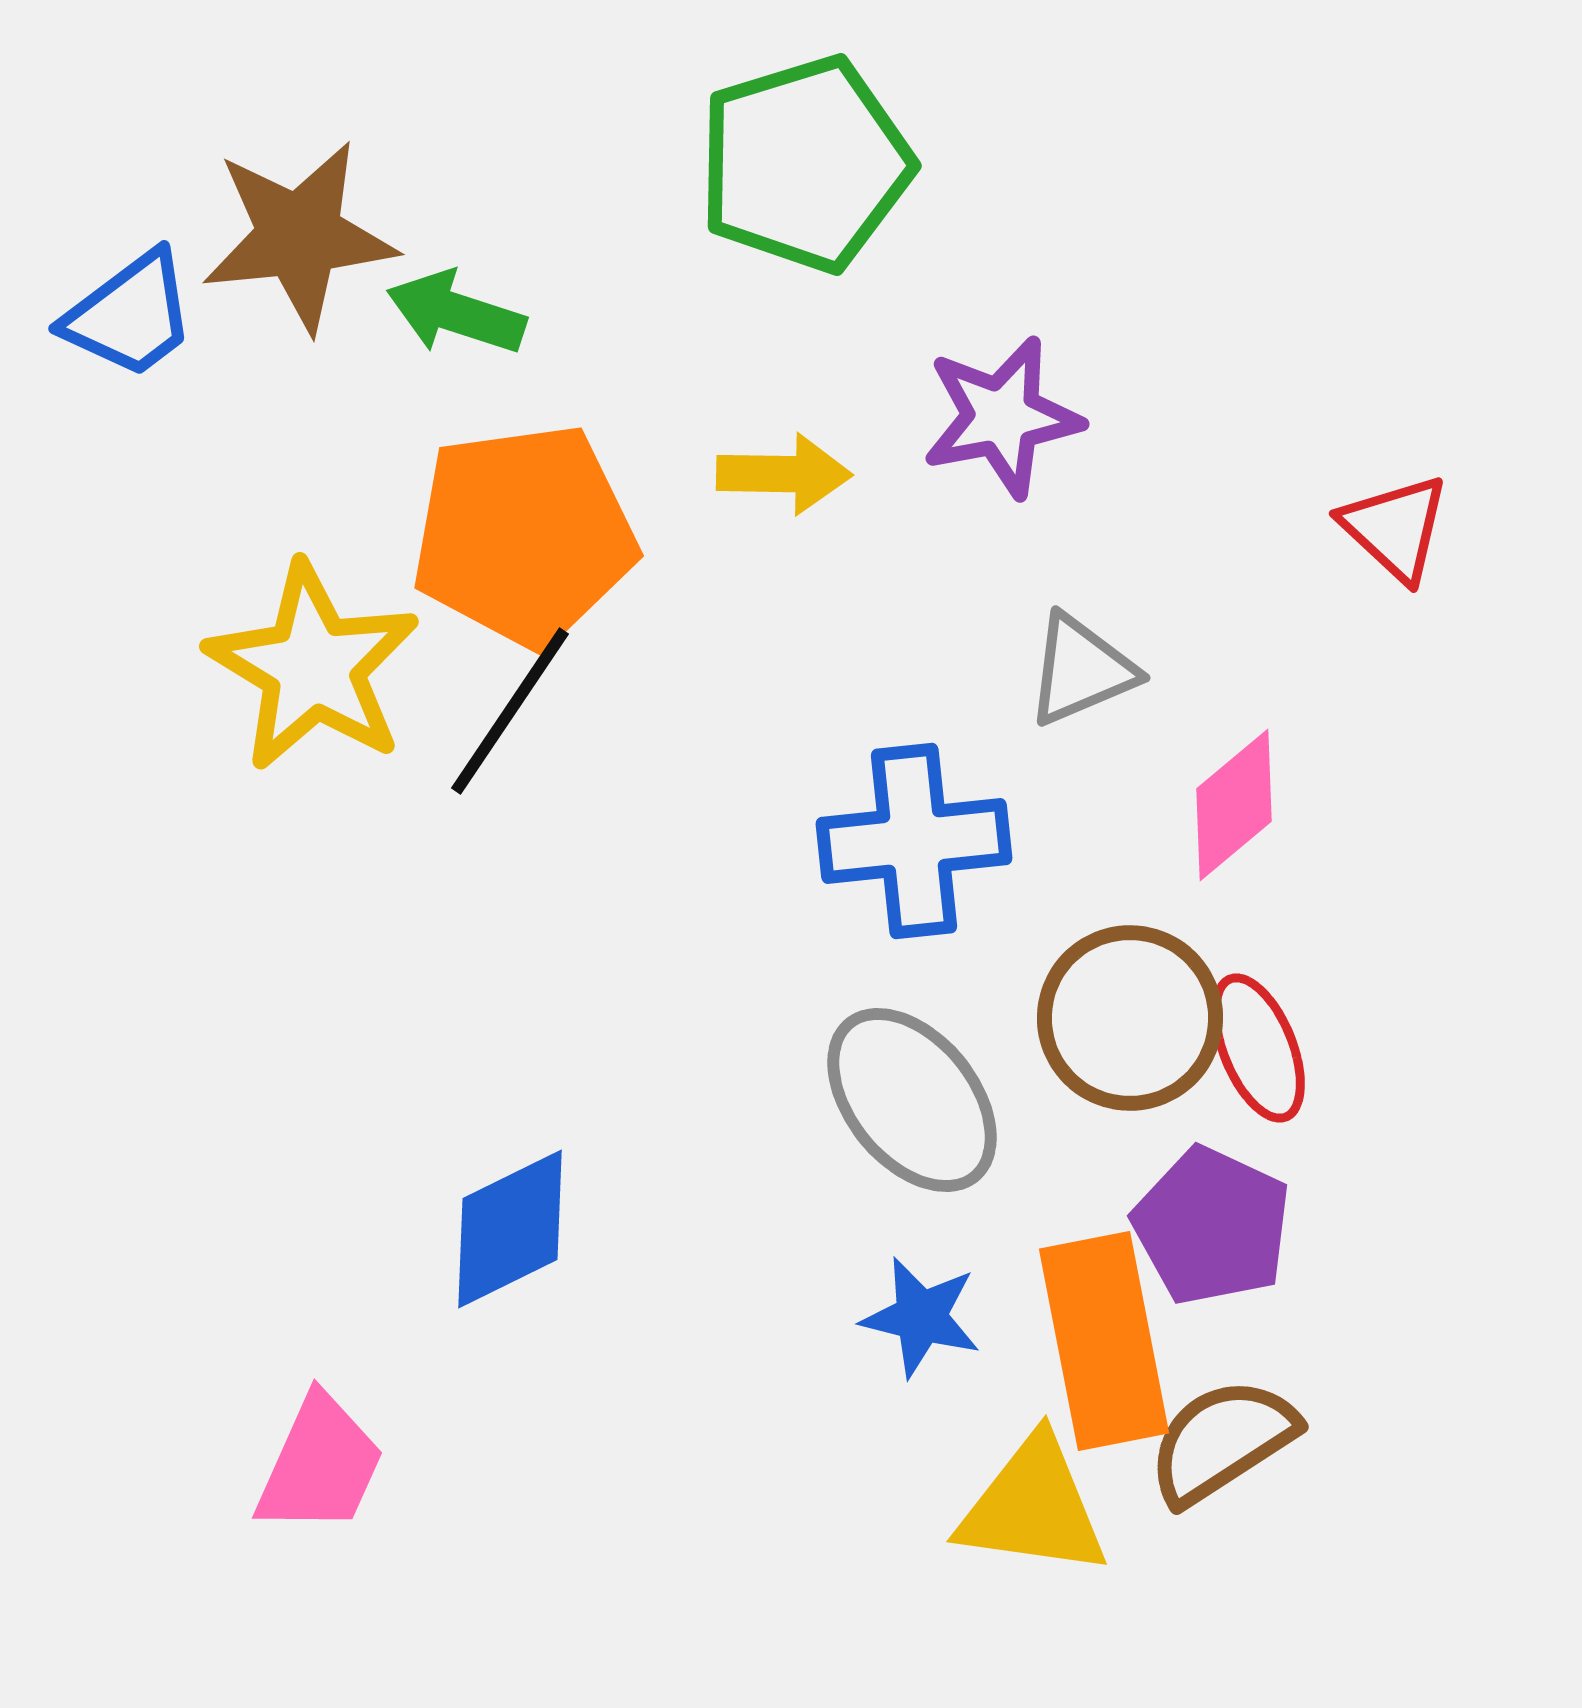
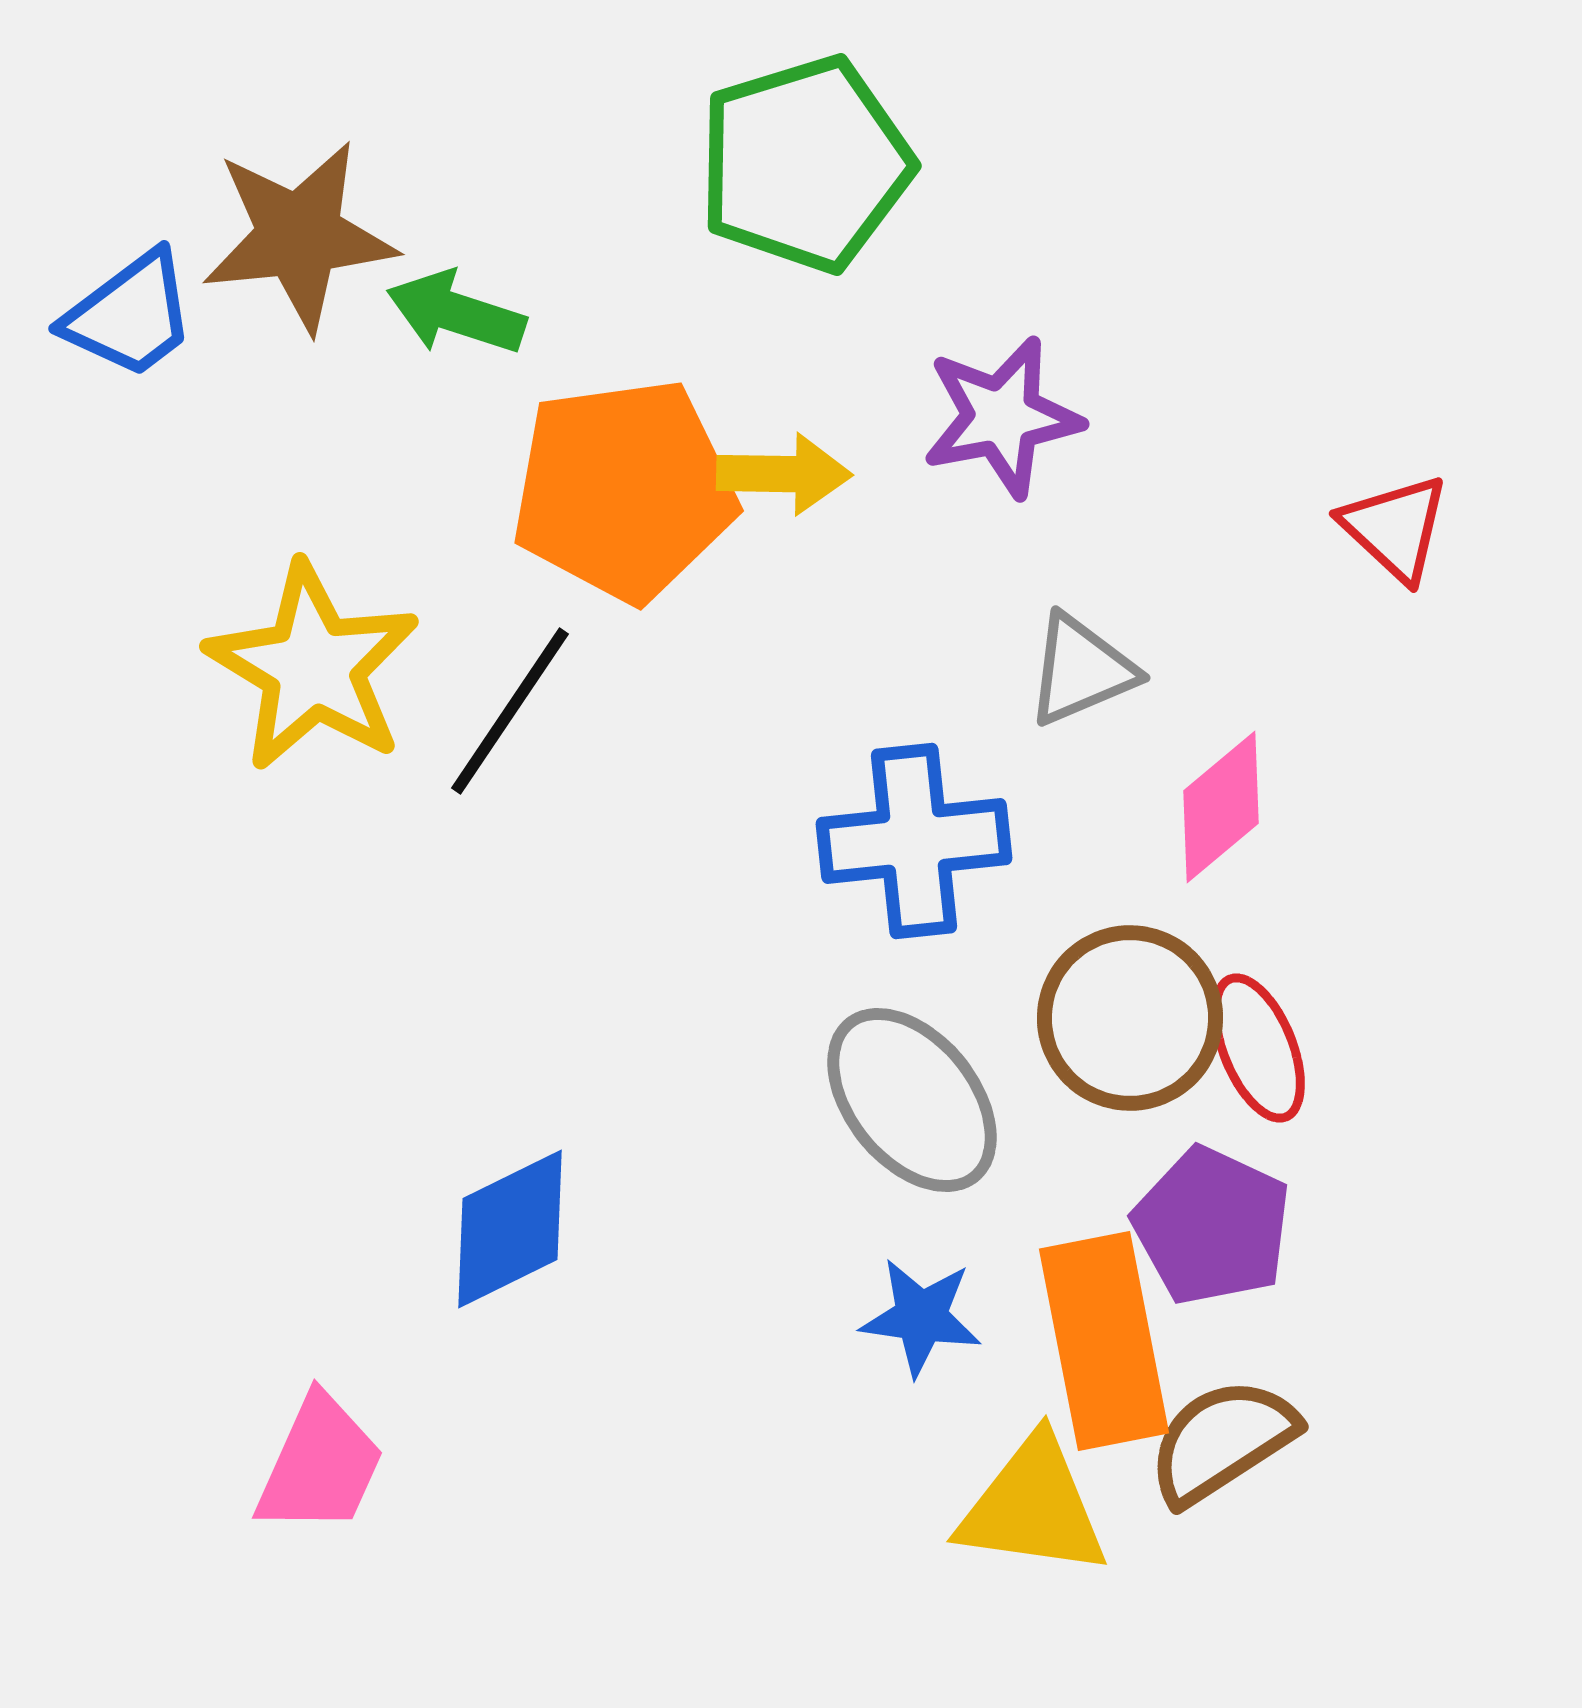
orange pentagon: moved 100 px right, 45 px up
pink diamond: moved 13 px left, 2 px down
blue star: rotated 6 degrees counterclockwise
